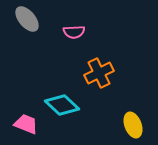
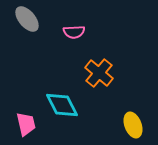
orange cross: rotated 24 degrees counterclockwise
cyan diamond: rotated 20 degrees clockwise
pink trapezoid: rotated 55 degrees clockwise
